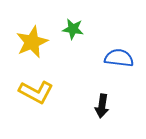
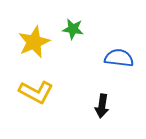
yellow star: moved 2 px right
